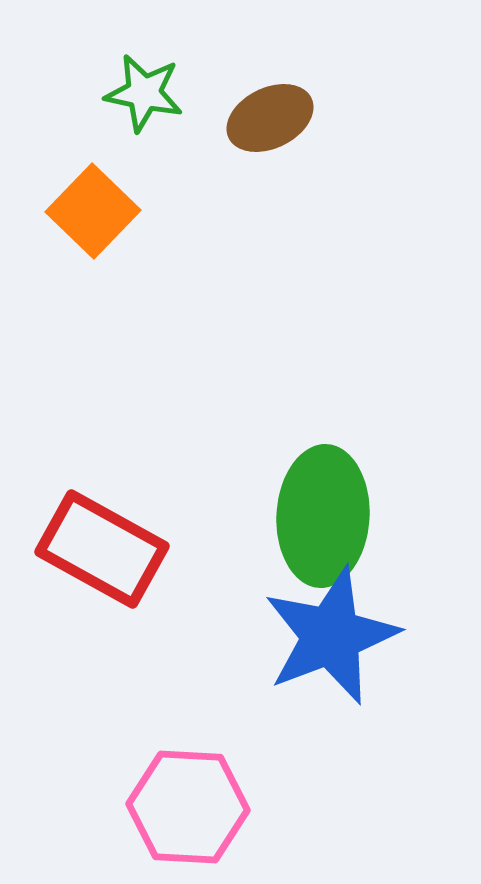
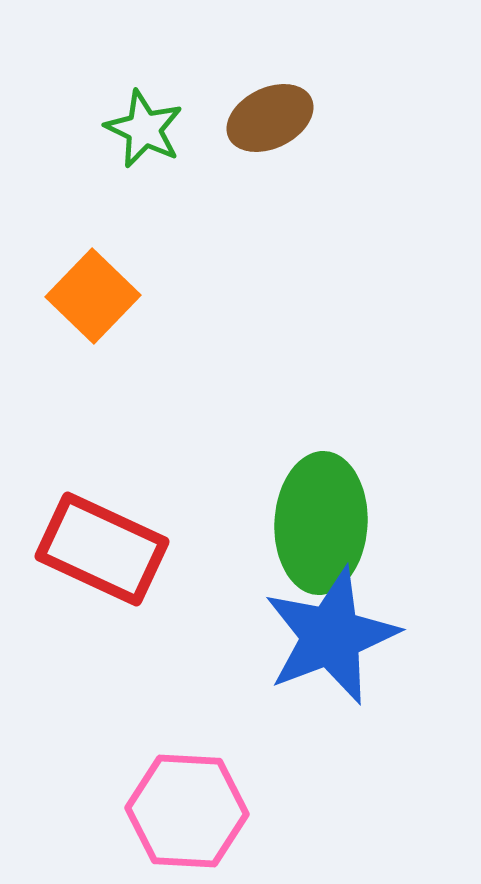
green star: moved 36 px down; rotated 14 degrees clockwise
orange square: moved 85 px down
green ellipse: moved 2 px left, 7 px down
red rectangle: rotated 4 degrees counterclockwise
pink hexagon: moved 1 px left, 4 px down
